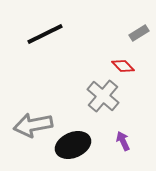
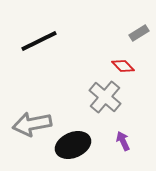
black line: moved 6 px left, 7 px down
gray cross: moved 2 px right, 1 px down
gray arrow: moved 1 px left, 1 px up
